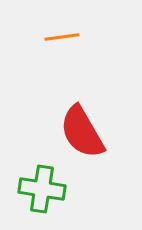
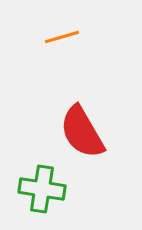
orange line: rotated 8 degrees counterclockwise
